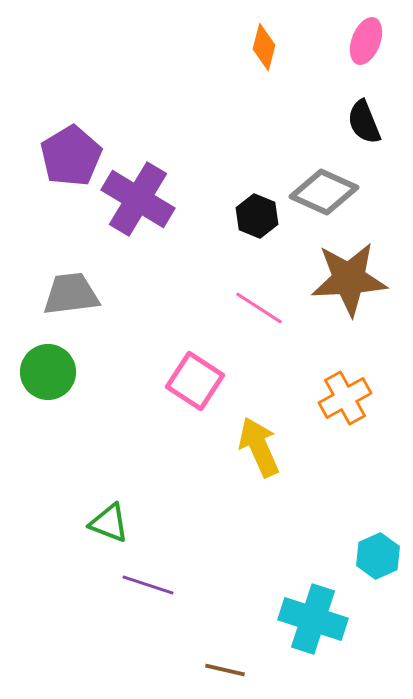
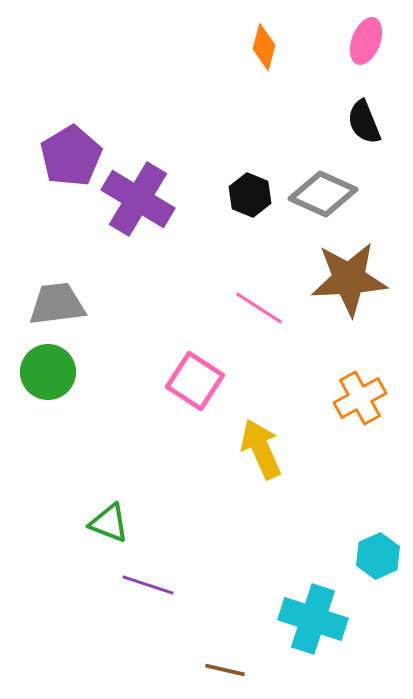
gray diamond: moved 1 px left, 2 px down
black hexagon: moved 7 px left, 21 px up
gray trapezoid: moved 14 px left, 10 px down
orange cross: moved 15 px right
yellow arrow: moved 2 px right, 2 px down
